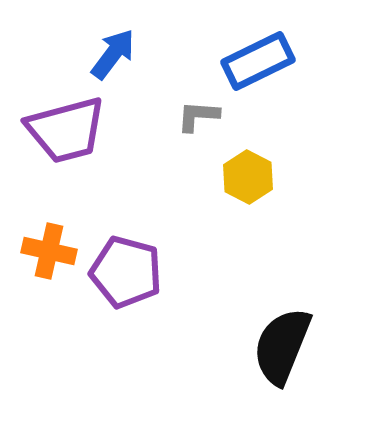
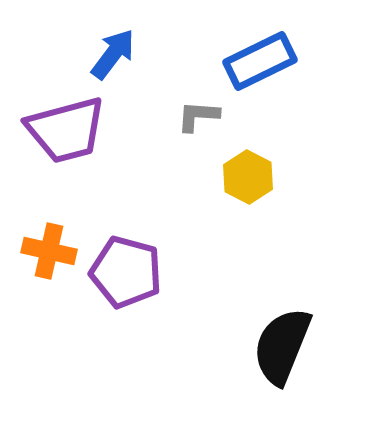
blue rectangle: moved 2 px right
